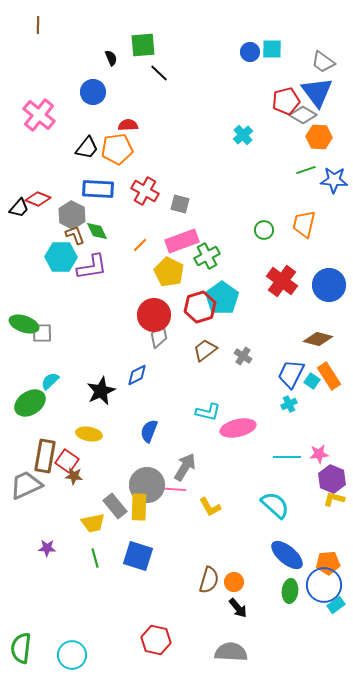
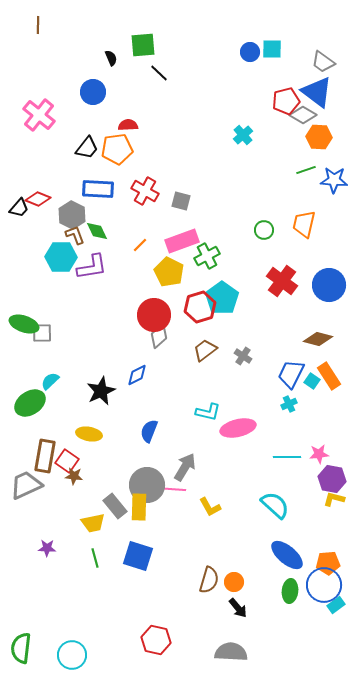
blue triangle at (317, 92): rotated 16 degrees counterclockwise
gray square at (180, 204): moved 1 px right, 3 px up
purple hexagon at (332, 479): rotated 12 degrees counterclockwise
